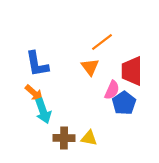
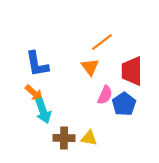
pink semicircle: moved 7 px left, 5 px down
blue pentagon: moved 1 px down
